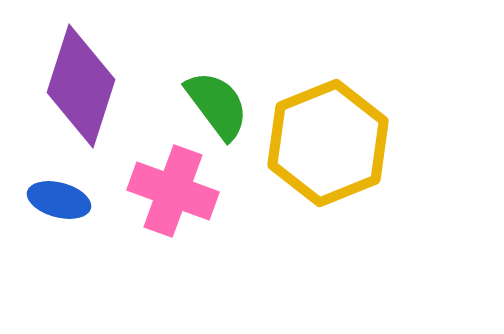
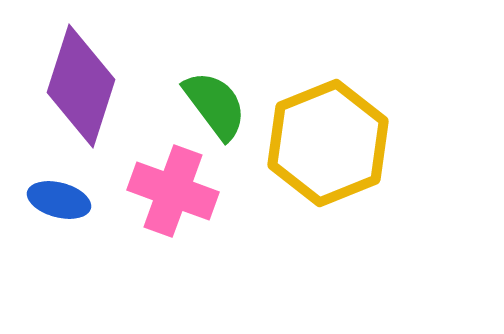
green semicircle: moved 2 px left
